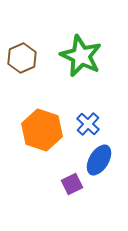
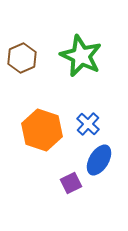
purple square: moved 1 px left, 1 px up
